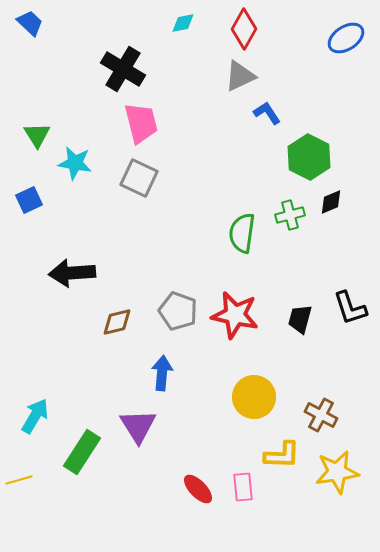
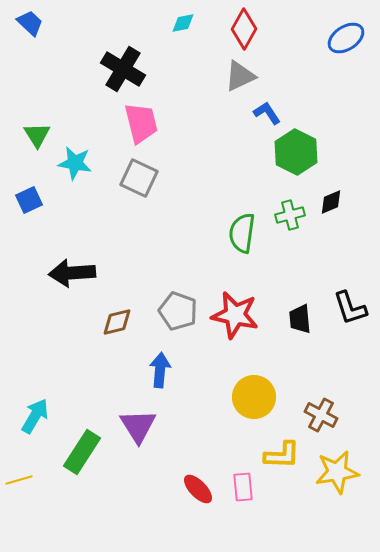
green hexagon: moved 13 px left, 5 px up
black trapezoid: rotated 20 degrees counterclockwise
blue arrow: moved 2 px left, 3 px up
